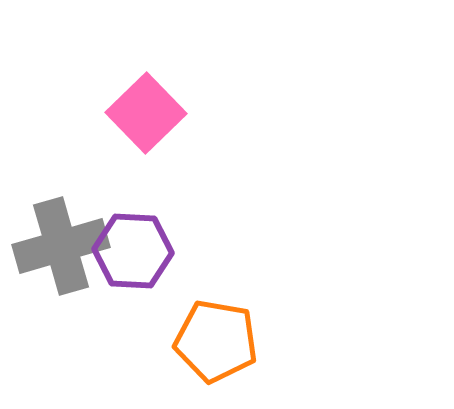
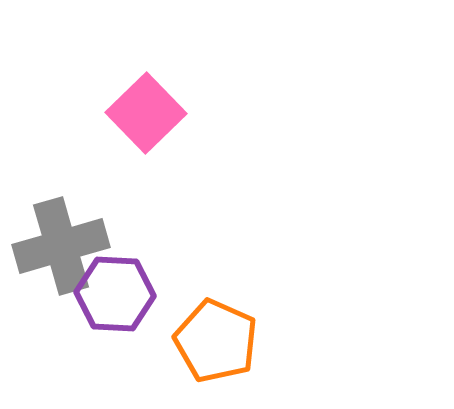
purple hexagon: moved 18 px left, 43 px down
orange pentagon: rotated 14 degrees clockwise
